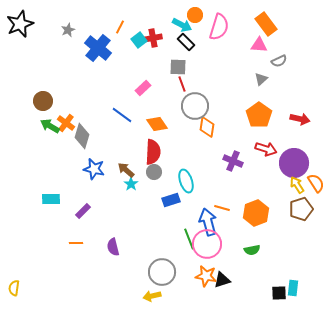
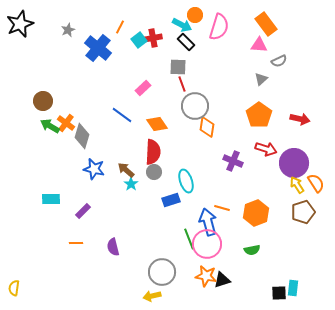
brown pentagon at (301, 209): moved 2 px right, 3 px down
